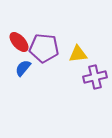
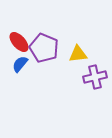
purple pentagon: rotated 16 degrees clockwise
blue semicircle: moved 3 px left, 4 px up
